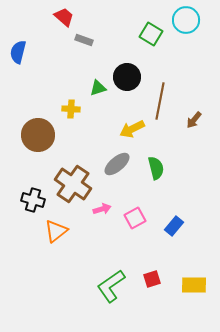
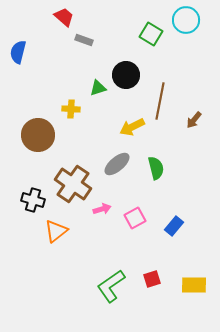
black circle: moved 1 px left, 2 px up
yellow arrow: moved 2 px up
